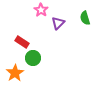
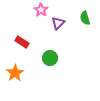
green circle: moved 17 px right
